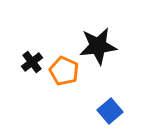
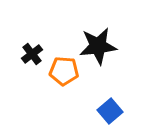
black cross: moved 8 px up
orange pentagon: rotated 20 degrees counterclockwise
